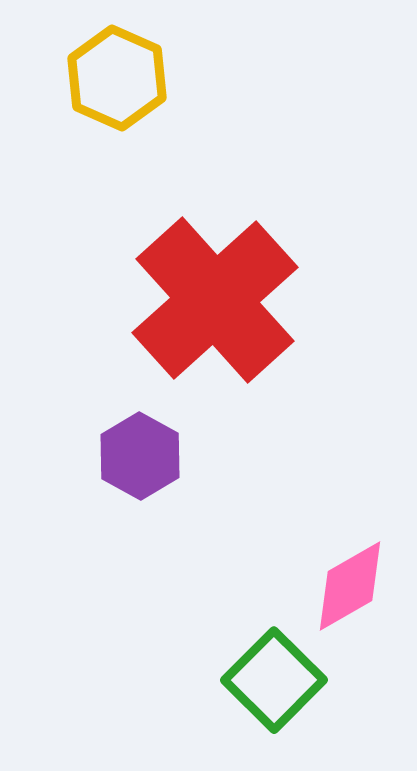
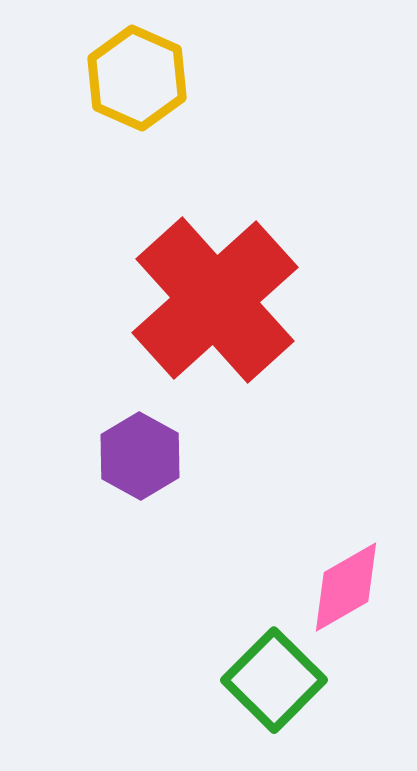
yellow hexagon: moved 20 px right
pink diamond: moved 4 px left, 1 px down
